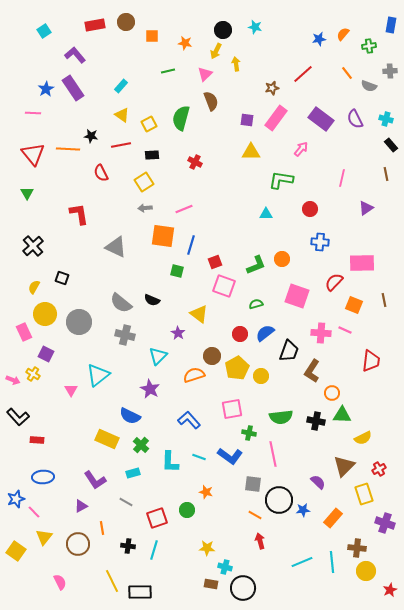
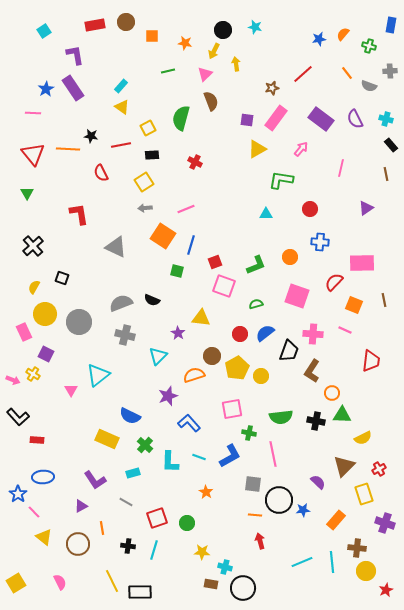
green cross at (369, 46): rotated 24 degrees clockwise
yellow arrow at (216, 51): moved 2 px left
purple L-shape at (75, 55): rotated 30 degrees clockwise
yellow triangle at (122, 115): moved 8 px up
yellow square at (149, 124): moved 1 px left, 4 px down
yellow triangle at (251, 152): moved 6 px right, 3 px up; rotated 30 degrees counterclockwise
pink line at (342, 178): moved 1 px left, 10 px up
pink line at (184, 209): moved 2 px right
orange square at (163, 236): rotated 25 degrees clockwise
orange circle at (282, 259): moved 8 px right, 2 px up
gray semicircle at (121, 303): rotated 120 degrees clockwise
yellow triangle at (199, 314): moved 2 px right, 4 px down; rotated 30 degrees counterclockwise
pink cross at (321, 333): moved 8 px left, 1 px down
purple star at (150, 389): moved 18 px right, 7 px down; rotated 24 degrees clockwise
blue L-shape at (189, 420): moved 3 px down
green cross at (141, 445): moved 4 px right
blue L-shape at (230, 456): rotated 65 degrees counterclockwise
orange star at (206, 492): rotated 16 degrees clockwise
blue star at (16, 499): moved 2 px right, 5 px up; rotated 18 degrees counterclockwise
green circle at (187, 510): moved 13 px down
orange line at (255, 515): rotated 24 degrees counterclockwise
orange rectangle at (333, 518): moved 3 px right, 2 px down
yellow triangle at (44, 537): rotated 30 degrees counterclockwise
yellow star at (207, 548): moved 5 px left, 4 px down
yellow square at (16, 551): moved 32 px down; rotated 24 degrees clockwise
red star at (390, 590): moved 4 px left
